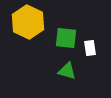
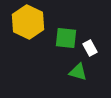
white rectangle: rotated 21 degrees counterclockwise
green triangle: moved 11 px right, 1 px down
